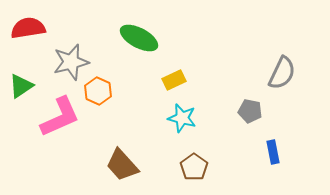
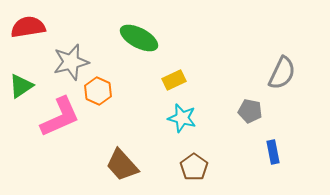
red semicircle: moved 1 px up
